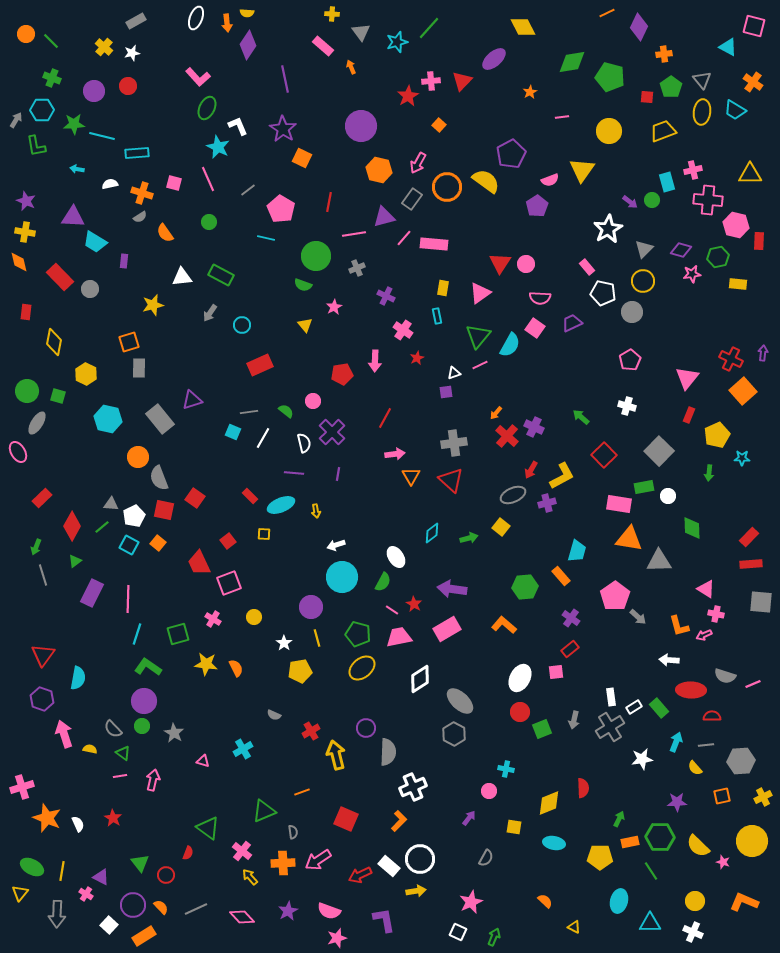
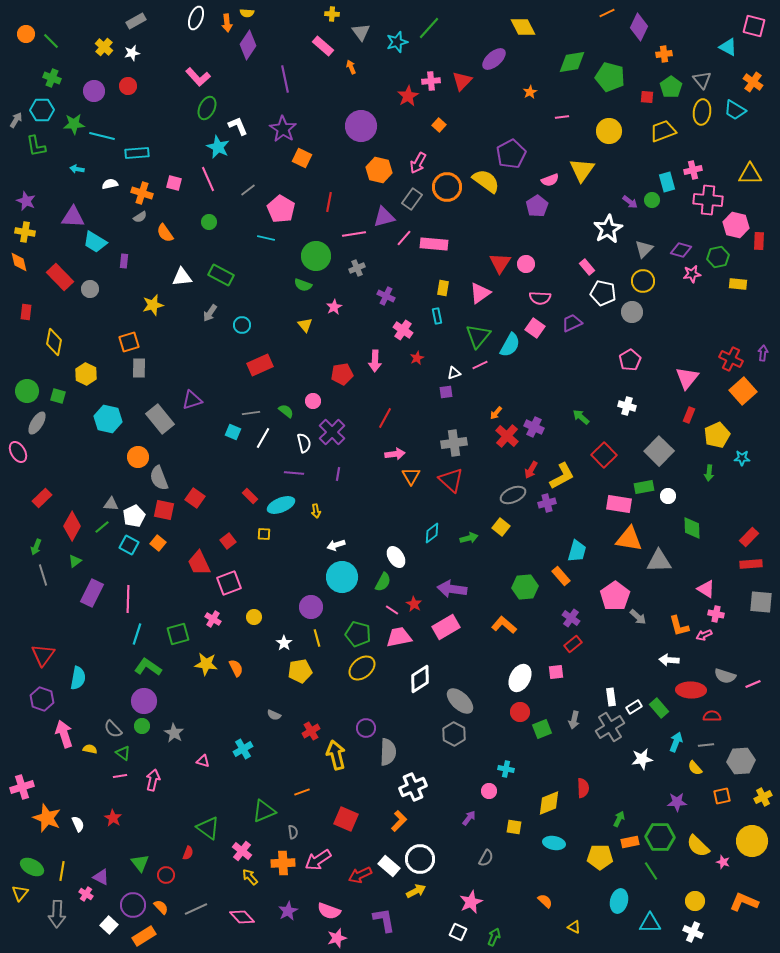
gray line at (249, 412): moved 2 px right, 1 px down
pink rectangle at (447, 629): moved 1 px left, 2 px up
red rectangle at (570, 649): moved 3 px right, 5 px up
yellow arrow at (416, 891): rotated 18 degrees counterclockwise
